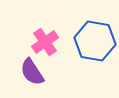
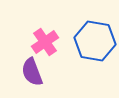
purple semicircle: rotated 12 degrees clockwise
